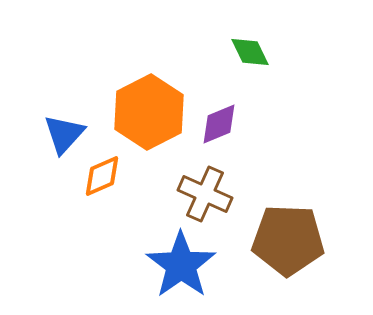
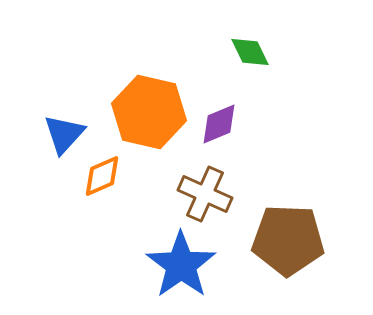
orange hexagon: rotated 20 degrees counterclockwise
